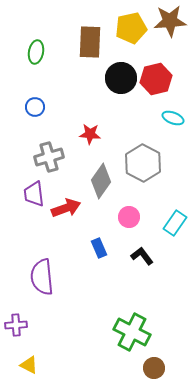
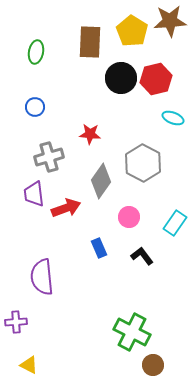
yellow pentagon: moved 1 px right, 3 px down; rotated 28 degrees counterclockwise
purple cross: moved 3 px up
brown circle: moved 1 px left, 3 px up
